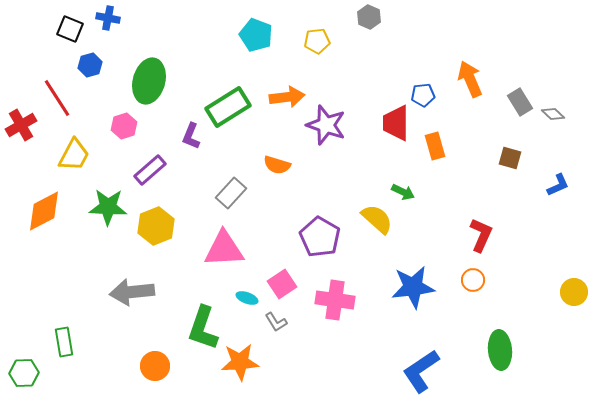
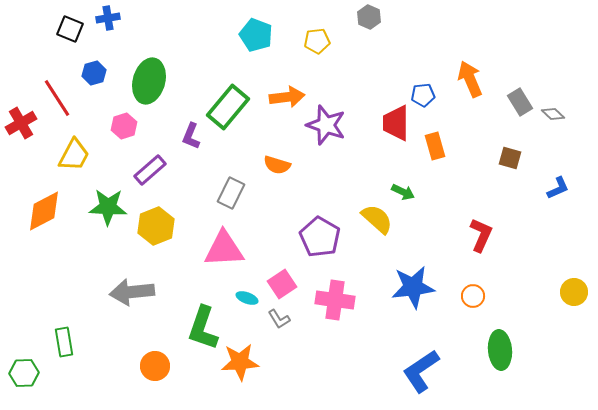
blue cross at (108, 18): rotated 20 degrees counterclockwise
blue hexagon at (90, 65): moved 4 px right, 8 px down
green rectangle at (228, 107): rotated 18 degrees counterclockwise
red cross at (21, 125): moved 2 px up
blue L-shape at (558, 185): moved 3 px down
gray rectangle at (231, 193): rotated 16 degrees counterclockwise
orange circle at (473, 280): moved 16 px down
gray L-shape at (276, 322): moved 3 px right, 3 px up
